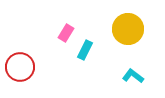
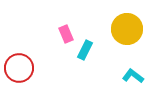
yellow circle: moved 1 px left
pink rectangle: moved 1 px down; rotated 54 degrees counterclockwise
red circle: moved 1 px left, 1 px down
